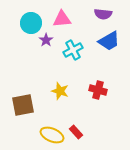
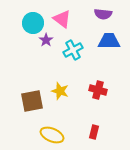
pink triangle: rotated 42 degrees clockwise
cyan circle: moved 2 px right
blue trapezoid: rotated 150 degrees counterclockwise
brown square: moved 9 px right, 4 px up
red rectangle: moved 18 px right; rotated 56 degrees clockwise
